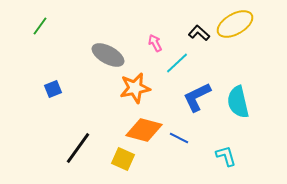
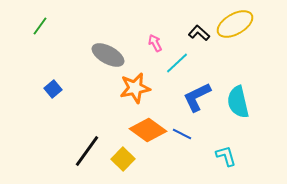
blue square: rotated 18 degrees counterclockwise
orange diamond: moved 4 px right; rotated 21 degrees clockwise
blue line: moved 3 px right, 4 px up
black line: moved 9 px right, 3 px down
yellow square: rotated 20 degrees clockwise
